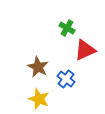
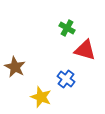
red triangle: rotated 40 degrees clockwise
brown star: moved 23 px left
yellow star: moved 2 px right, 2 px up
